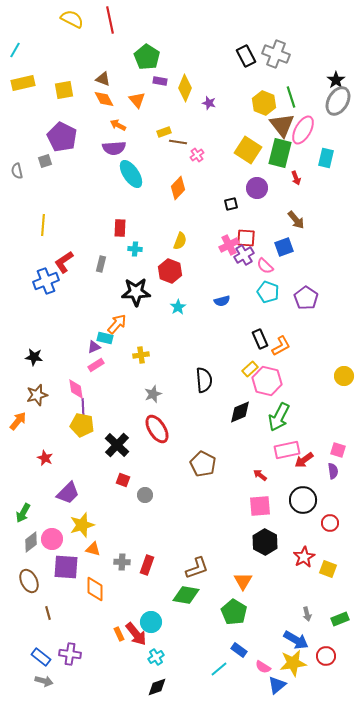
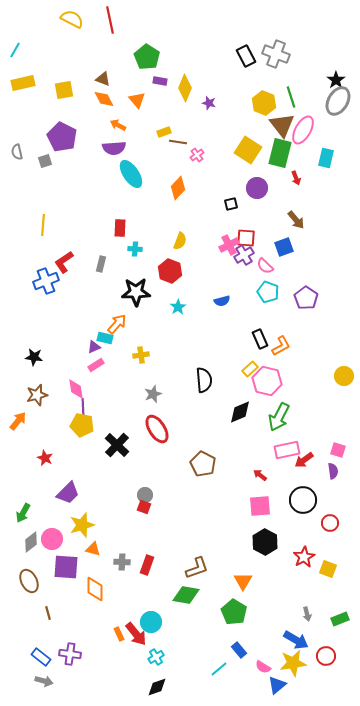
gray semicircle at (17, 171): moved 19 px up
red square at (123, 480): moved 21 px right, 27 px down
blue rectangle at (239, 650): rotated 14 degrees clockwise
